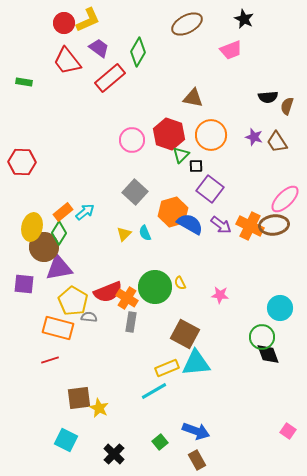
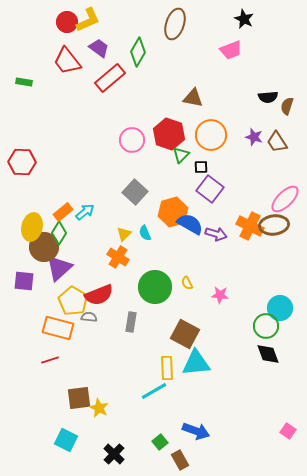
red circle at (64, 23): moved 3 px right, 1 px up
brown ellipse at (187, 24): moved 12 px left; rotated 44 degrees counterclockwise
black square at (196, 166): moved 5 px right, 1 px down
purple arrow at (221, 225): moved 5 px left, 9 px down; rotated 20 degrees counterclockwise
purple triangle at (59, 268): rotated 32 degrees counterclockwise
yellow semicircle at (180, 283): moved 7 px right
purple square at (24, 284): moved 3 px up
red semicircle at (108, 292): moved 9 px left, 3 px down
orange cross at (127, 298): moved 9 px left, 41 px up
green circle at (262, 337): moved 4 px right, 11 px up
yellow rectangle at (167, 368): rotated 70 degrees counterclockwise
brown rectangle at (197, 460): moved 17 px left
